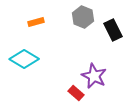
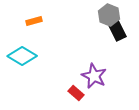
gray hexagon: moved 26 px right, 2 px up
orange rectangle: moved 2 px left, 1 px up
black rectangle: moved 4 px right
cyan diamond: moved 2 px left, 3 px up
